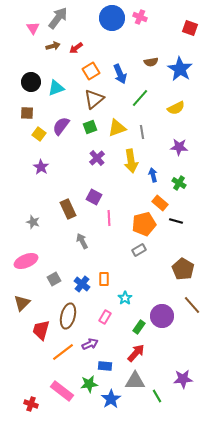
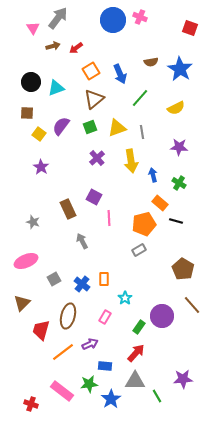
blue circle at (112, 18): moved 1 px right, 2 px down
